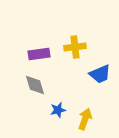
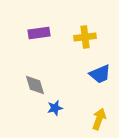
yellow cross: moved 10 px right, 10 px up
purple rectangle: moved 21 px up
blue star: moved 3 px left, 2 px up
yellow arrow: moved 14 px right
